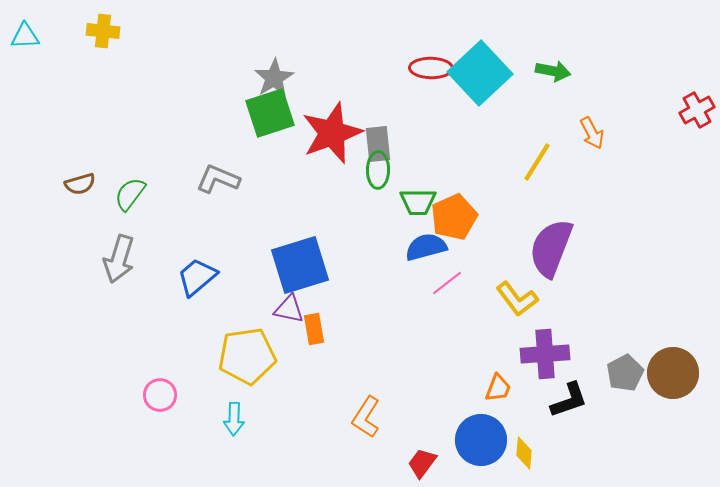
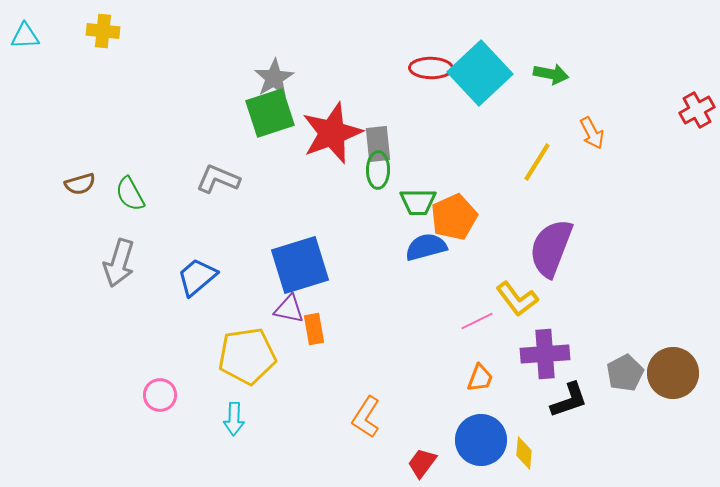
green arrow: moved 2 px left, 3 px down
green semicircle: rotated 66 degrees counterclockwise
gray arrow: moved 4 px down
pink line: moved 30 px right, 38 px down; rotated 12 degrees clockwise
orange trapezoid: moved 18 px left, 10 px up
